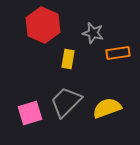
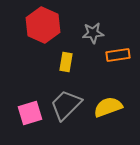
gray star: rotated 20 degrees counterclockwise
orange rectangle: moved 2 px down
yellow rectangle: moved 2 px left, 3 px down
gray trapezoid: moved 3 px down
yellow semicircle: moved 1 px right, 1 px up
